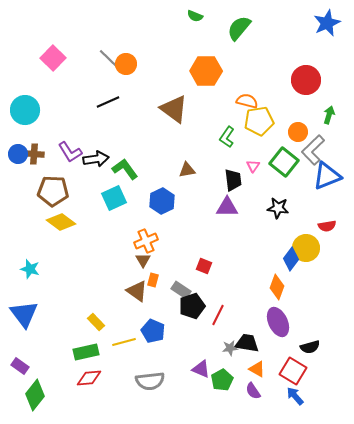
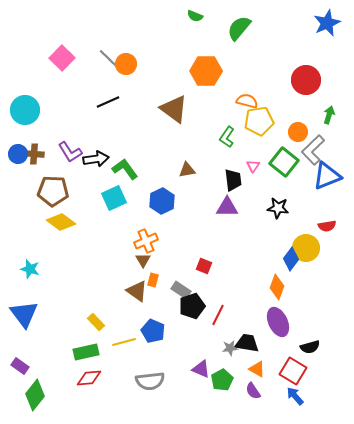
pink square at (53, 58): moved 9 px right
